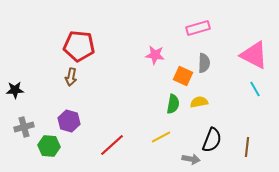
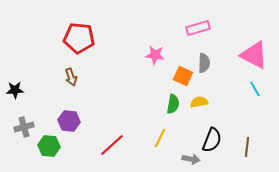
red pentagon: moved 8 px up
brown arrow: rotated 30 degrees counterclockwise
purple hexagon: rotated 10 degrees counterclockwise
yellow line: moved 1 px left, 1 px down; rotated 36 degrees counterclockwise
